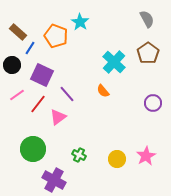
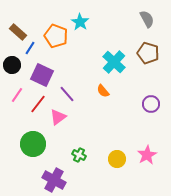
brown pentagon: rotated 20 degrees counterclockwise
pink line: rotated 21 degrees counterclockwise
purple circle: moved 2 px left, 1 px down
green circle: moved 5 px up
pink star: moved 1 px right, 1 px up
